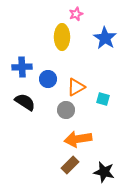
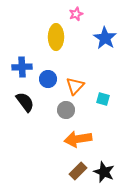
yellow ellipse: moved 6 px left
orange triangle: moved 1 px left, 1 px up; rotated 18 degrees counterclockwise
black semicircle: rotated 20 degrees clockwise
brown rectangle: moved 8 px right, 6 px down
black star: rotated 10 degrees clockwise
